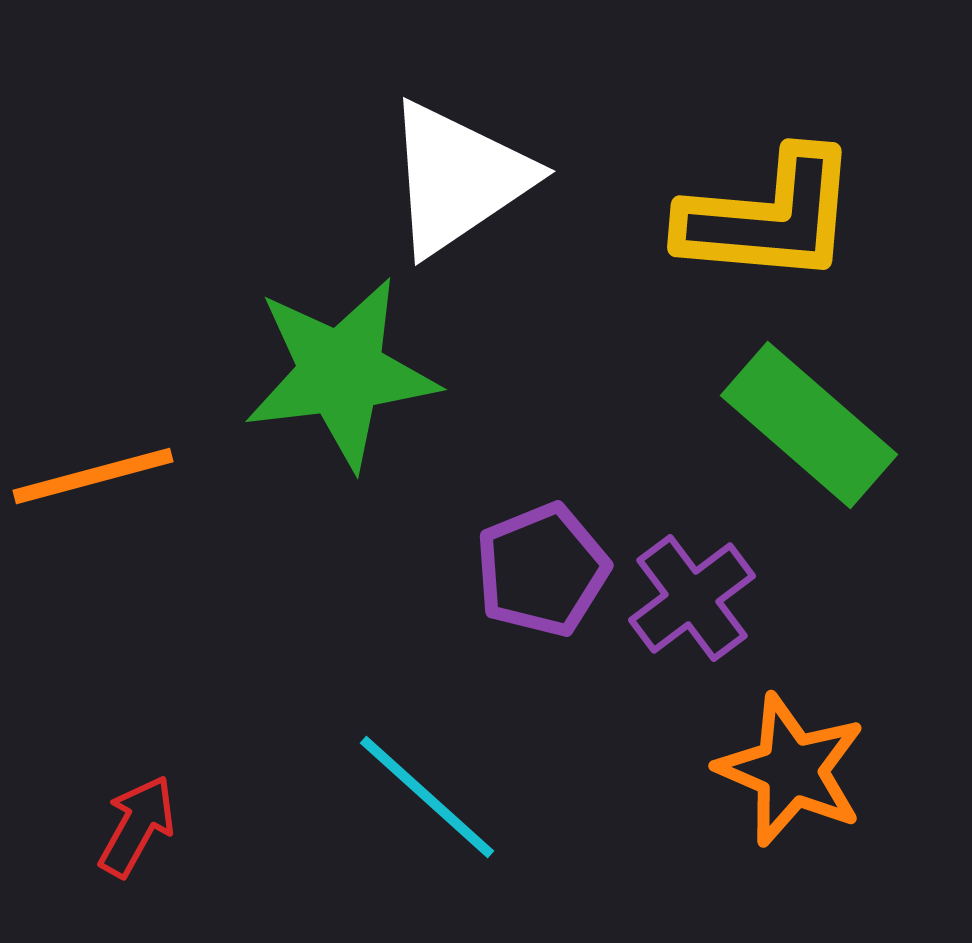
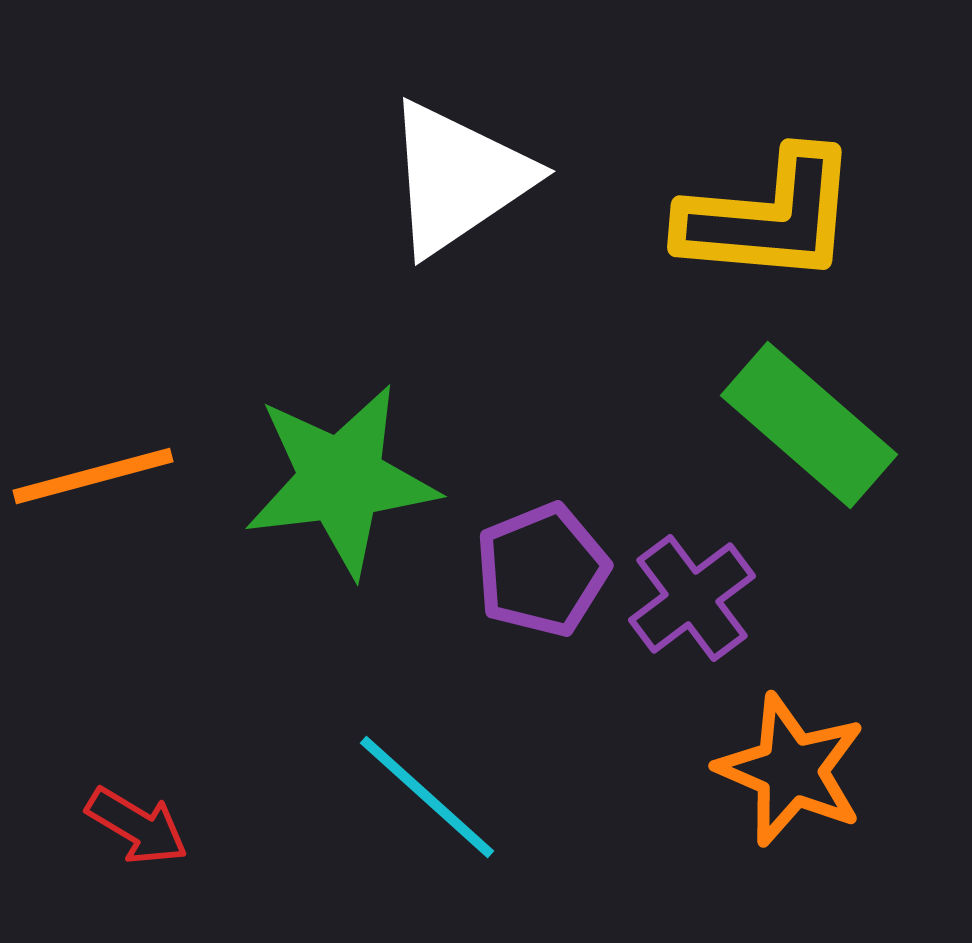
green star: moved 107 px down
red arrow: rotated 92 degrees clockwise
